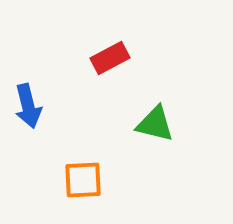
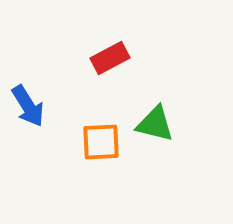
blue arrow: rotated 18 degrees counterclockwise
orange square: moved 18 px right, 38 px up
